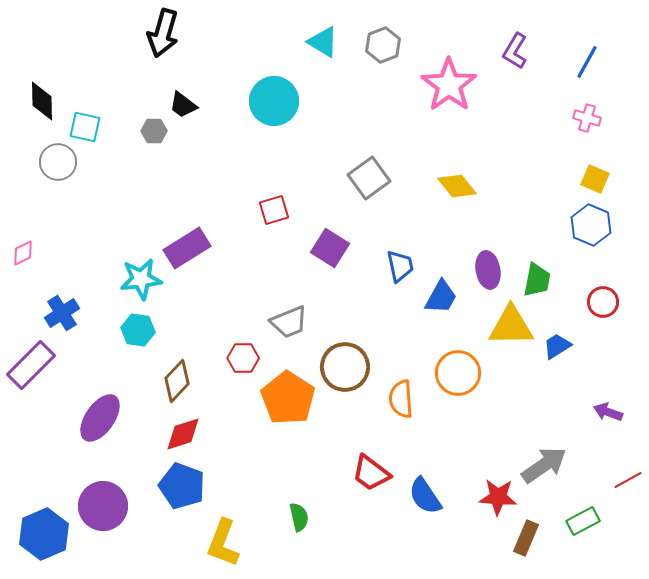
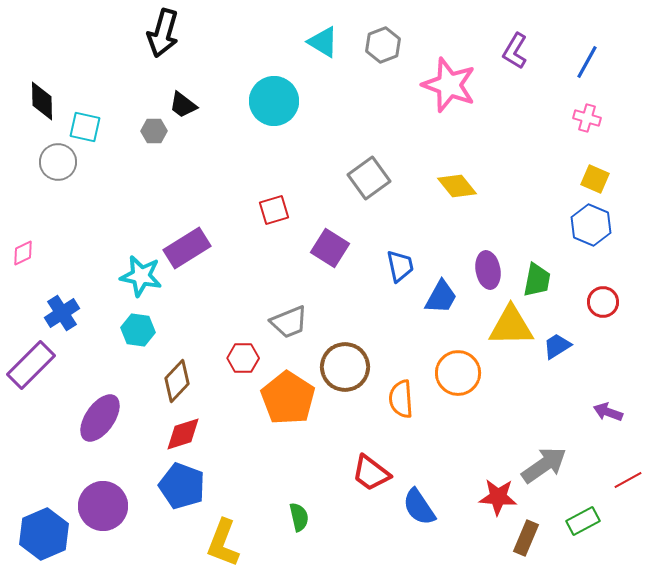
pink star at (449, 85): rotated 16 degrees counterclockwise
cyan star at (141, 279): moved 3 px up; rotated 18 degrees clockwise
blue semicircle at (425, 496): moved 6 px left, 11 px down
